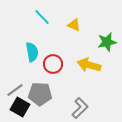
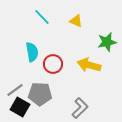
yellow triangle: moved 2 px right, 4 px up
